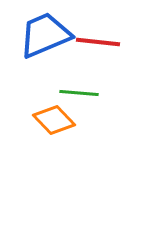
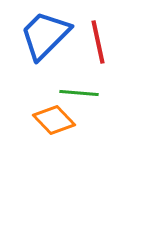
blue trapezoid: rotated 22 degrees counterclockwise
red line: rotated 72 degrees clockwise
